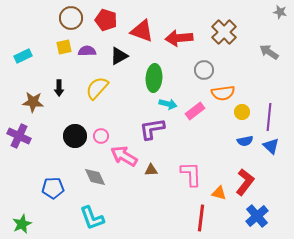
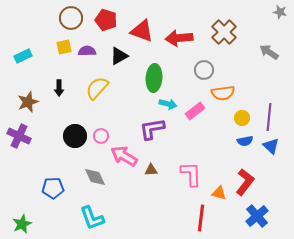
brown star: moved 5 px left; rotated 25 degrees counterclockwise
yellow circle: moved 6 px down
